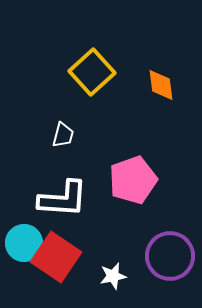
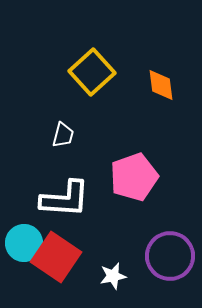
pink pentagon: moved 1 px right, 3 px up
white L-shape: moved 2 px right
